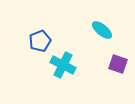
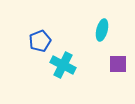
cyan ellipse: rotated 65 degrees clockwise
purple square: rotated 18 degrees counterclockwise
